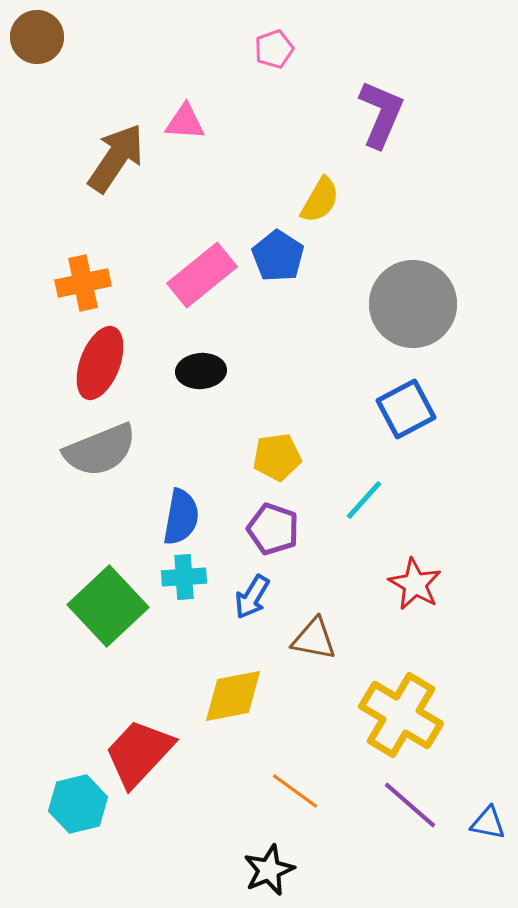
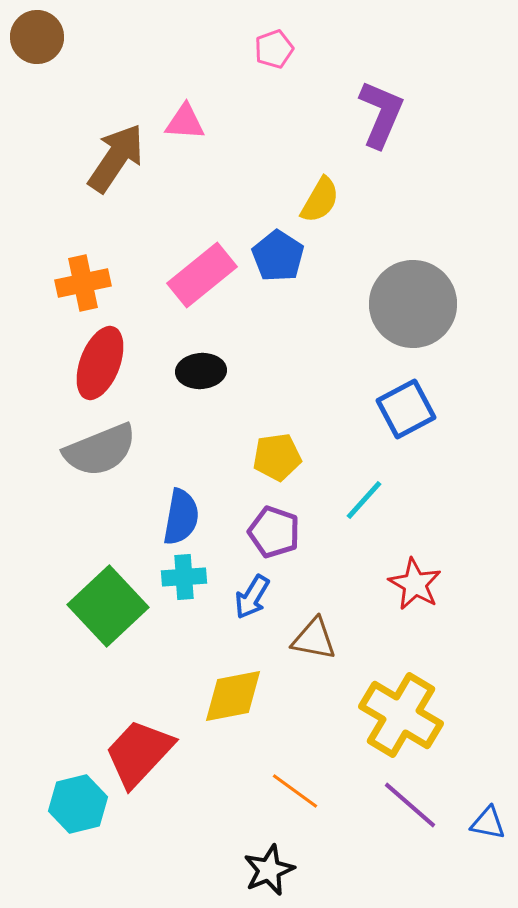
purple pentagon: moved 1 px right, 3 px down
